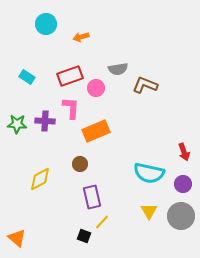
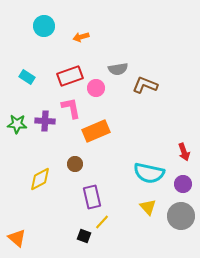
cyan circle: moved 2 px left, 2 px down
pink L-shape: rotated 15 degrees counterclockwise
brown circle: moved 5 px left
yellow triangle: moved 1 px left, 4 px up; rotated 12 degrees counterclockwise
